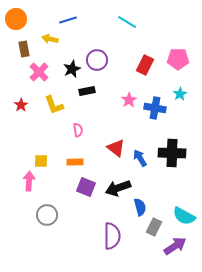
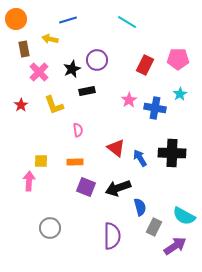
gray circle: moved 3 px right, 13 px down
